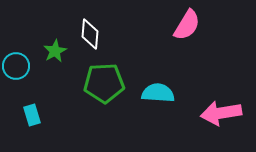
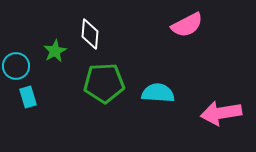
pink semicircle: rotated 32 degrees clockwise
cyan rectangle: moved 4 px left, 18 px up
